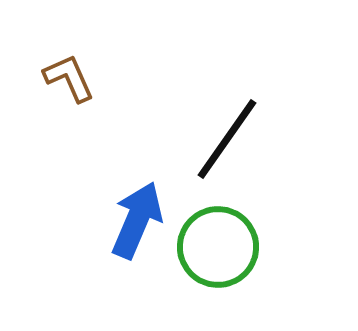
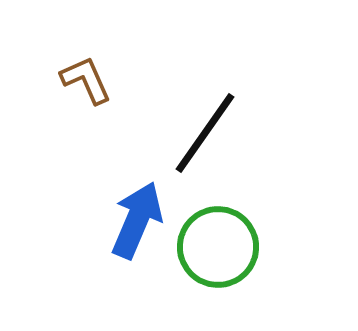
brown L-shape: moved 17 px right, 2 px down
black line: moved 22 px left, 6 px up
